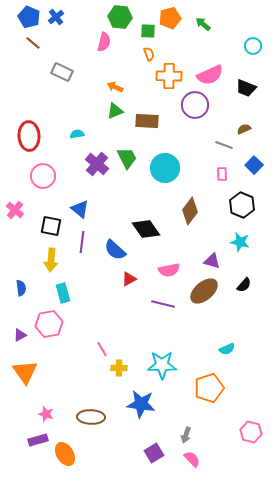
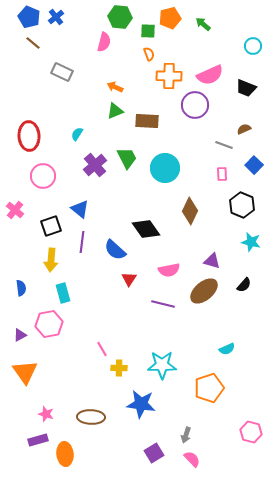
cyan semicircle at (77, 134): rotated 48 degrees counterclockwise
purple cross at (97, 164): moved 2 px left, 1 px down; rotated 10 degrees clockwise
brown diamond at (190, 211): rotated 12 degrees counterclockwise
black square at (51, 226): rotated 30 degrees counterclockwise
cyan star at (240, 242): moved 11 px right
red triangle at (129, 279): rotated 28 degrees counterclockwise
orange ellipse at (65, 454): rotated 25 degrees clockwise
